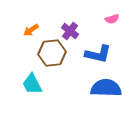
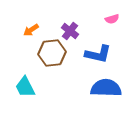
cyan trapezoid: moved 7 px left, 3 px down
